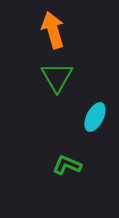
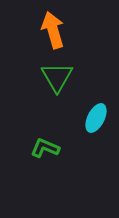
cyan ellipse: moved 1 px right, 1 px down
green L-shape: moved 22 px left, 17 px up
